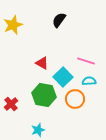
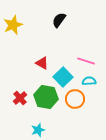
green hexagon: moved 2 px right, 2 px down
red cross: moved 9 px right, 6 px up
